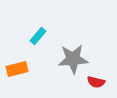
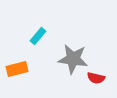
gray star: rotated 12 degrees clockwise
red semicircle: moved 4 px up
